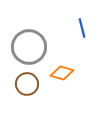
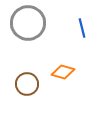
gray circle: moved 1 px left, 24 px up
orange diamond: moved 1 px right, 1 px up
